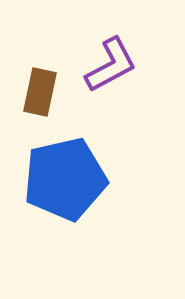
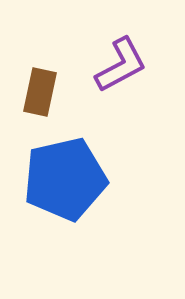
purple L-shape: moved 10 px right
